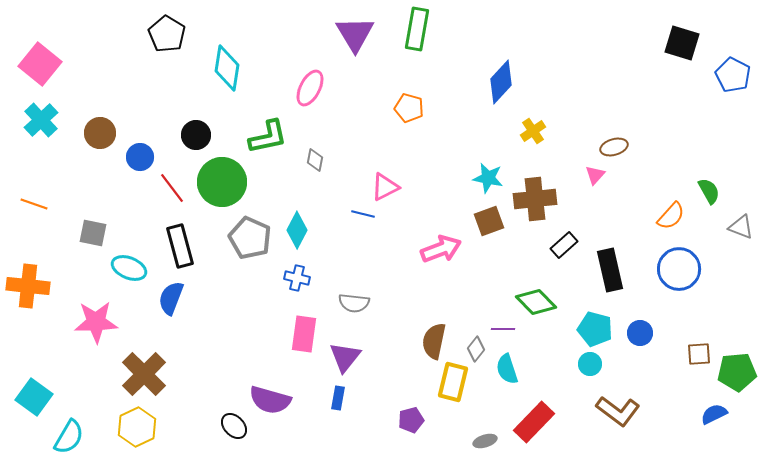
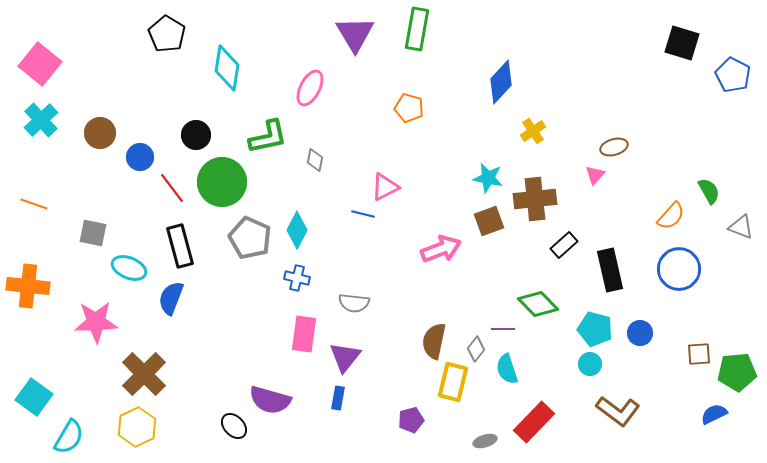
green diamond at (536, 302): moved 2 px right, 2 px down
